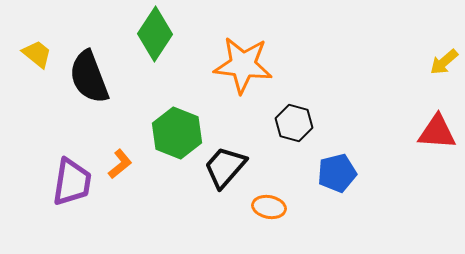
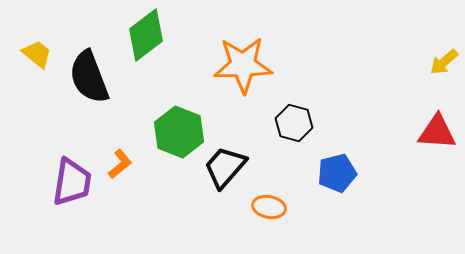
green diamond: moved 9 px left, 1 px down; rotated 20 degrees clockwise
orange star: rotated 8 degrees counterclockwise
green hexagon: moved 2 px right, 1 px up
